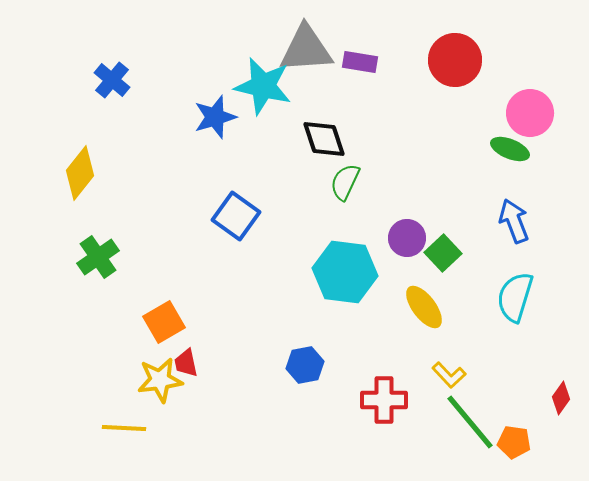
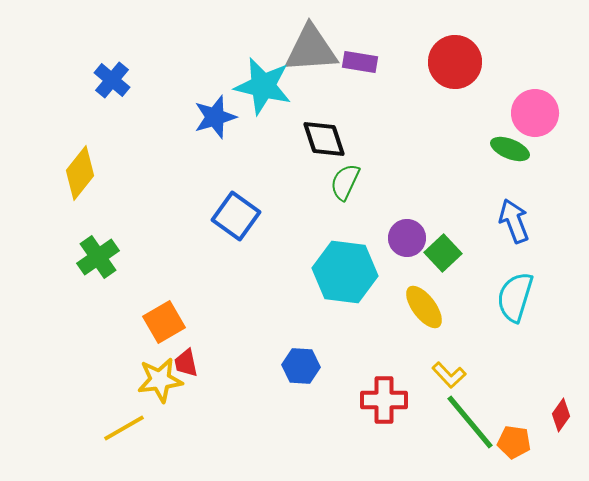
gray triangle: moved 5 px right
red circle: moved 2 px down
pink circle: moved 5 px right
blue hexagon: moved 4 px left, 1 px down; rotated 15 degrees clockwise
red diamond: moved 17 px down
yellow line: rotated 33 degrees counterclockwise
